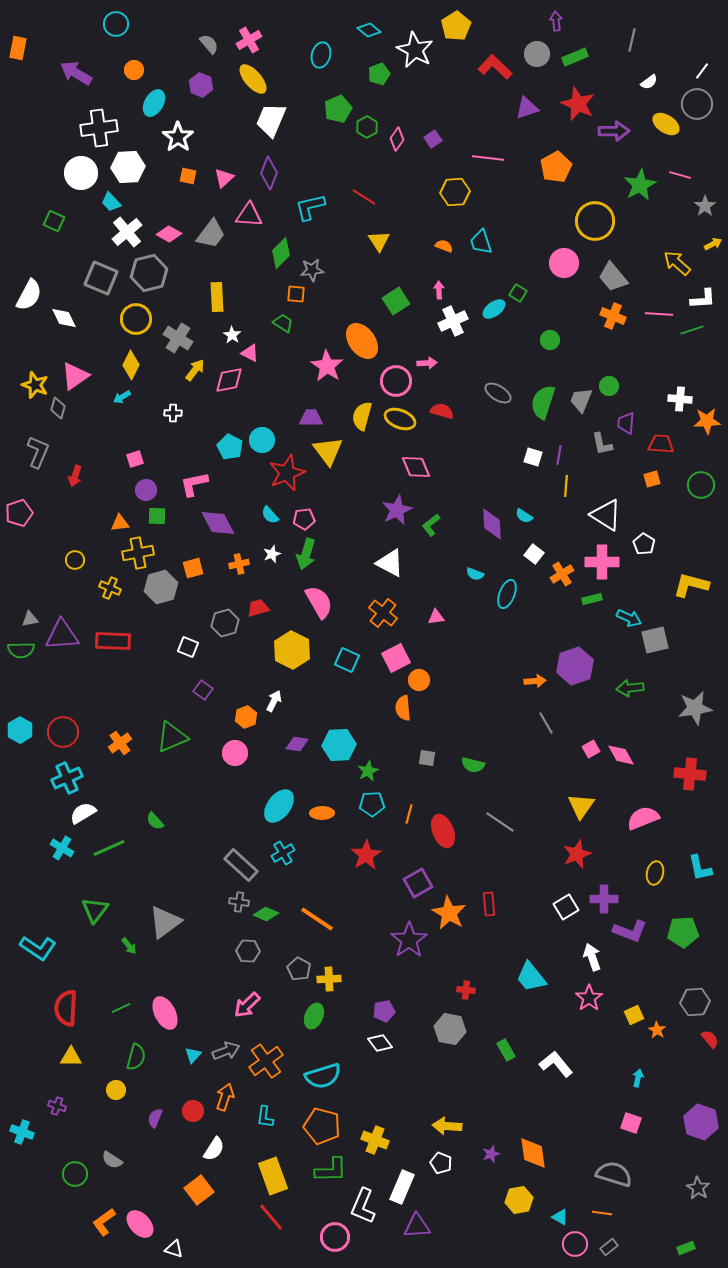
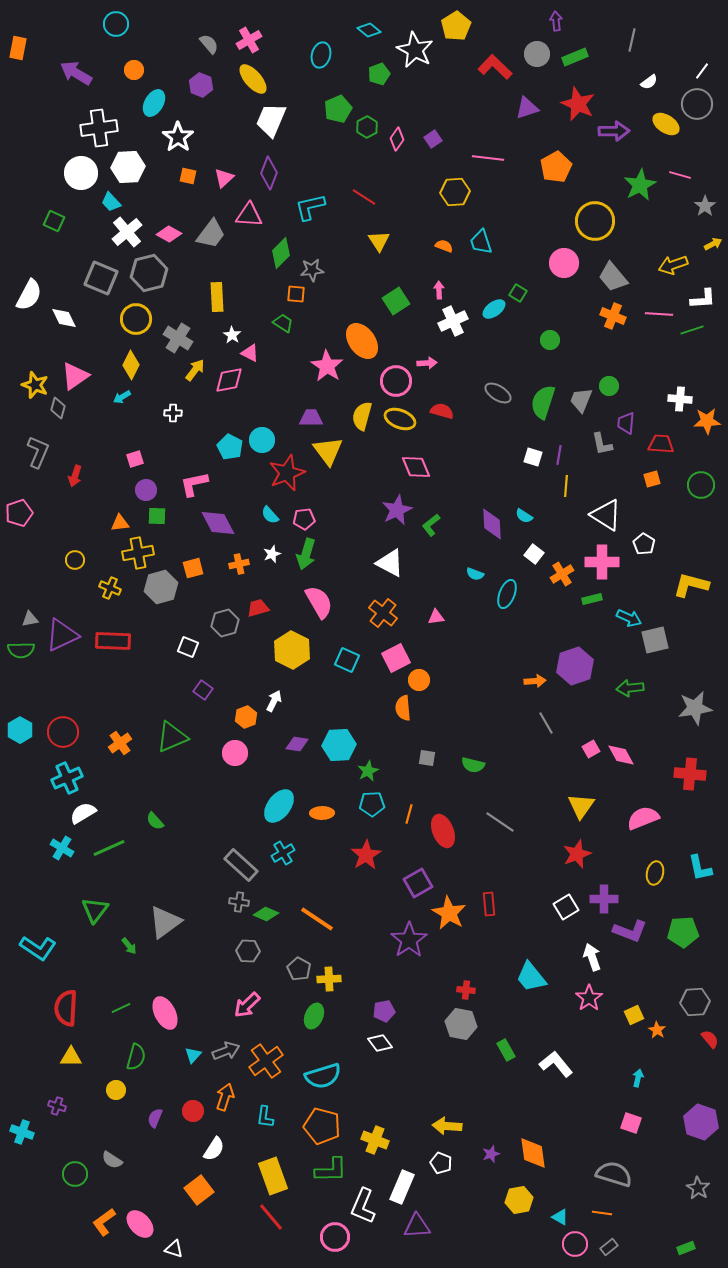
yellow arrow at (677, 263): moved 4 px left, 2 px down; rotated 60 degrees counterclockwise
purple triangle at (62, 635): rotated 21 degrees counterclockwise
gray hexagon at (450, 1029): moved 11 px right, 5 px up
